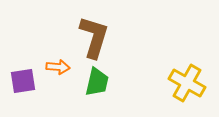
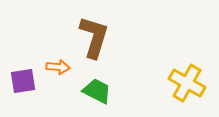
green trapezoid: moved 9 px down; rotated 76 degrees counterclockwise
